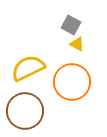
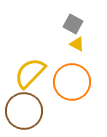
gray square: moved 2 px right, 1 px up
yellow semicircle: moved 2 px right, 5 px down; rotated 20 degrees counterclockwise
brown circle: moved 1 px left
